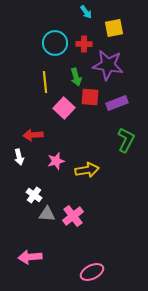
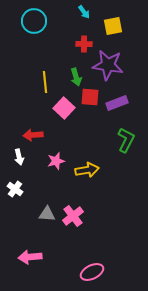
cyan arrow: moved 2 px left
yellow square: moved 1 px left, 2 px up
cyan circle: moved 21 px left, 22 px up
white cross: moved 19 px left, 6 px up
